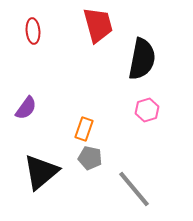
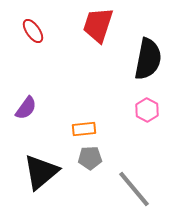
red trapezoid: rotated 147 degrees counterclockwise
red ellipse: rotated 30 degrees counterclockwise
black semicircle: moved 6 px right
pink hexagon: rotated 15 degrees counterclockwise
orange rectangle: rotated 65 degrees clockwise
gray pentagon: rotated 15 degrees counterclockwise
